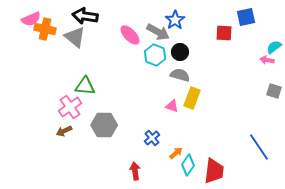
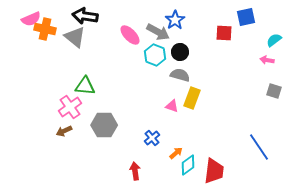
cyan semicircle: moved 7 px up
cyan diamond: rotated 20 degrees clockwise
